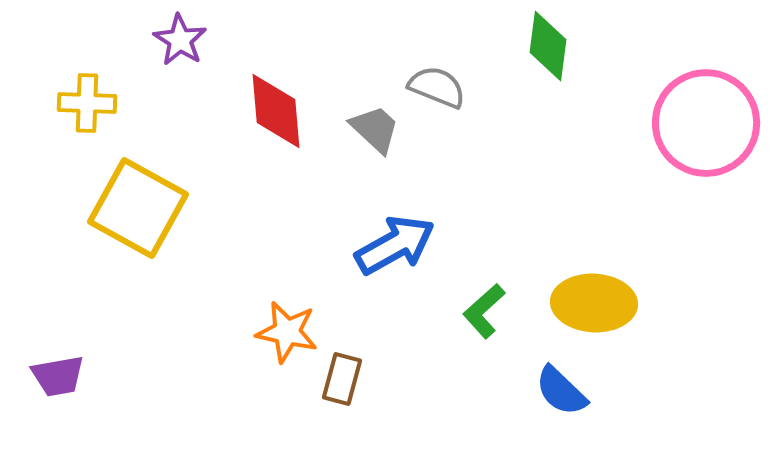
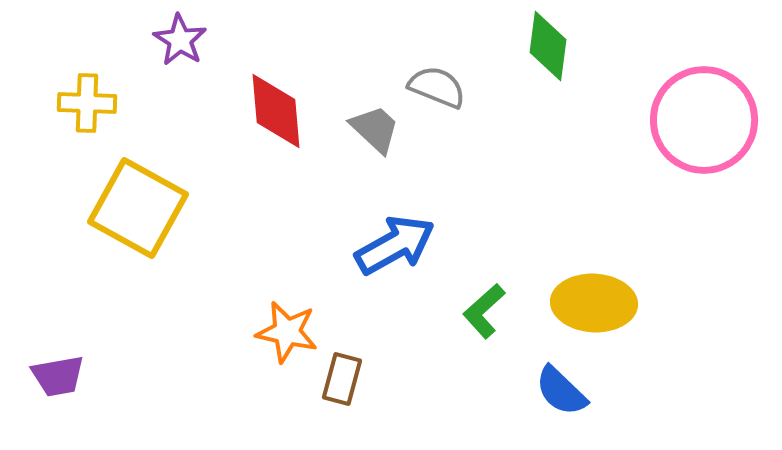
pink circle: moved 2 px left, 3 px up
